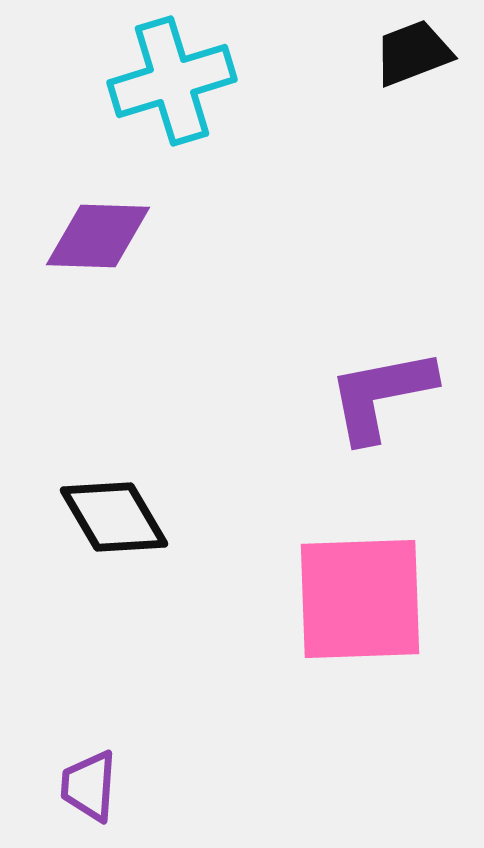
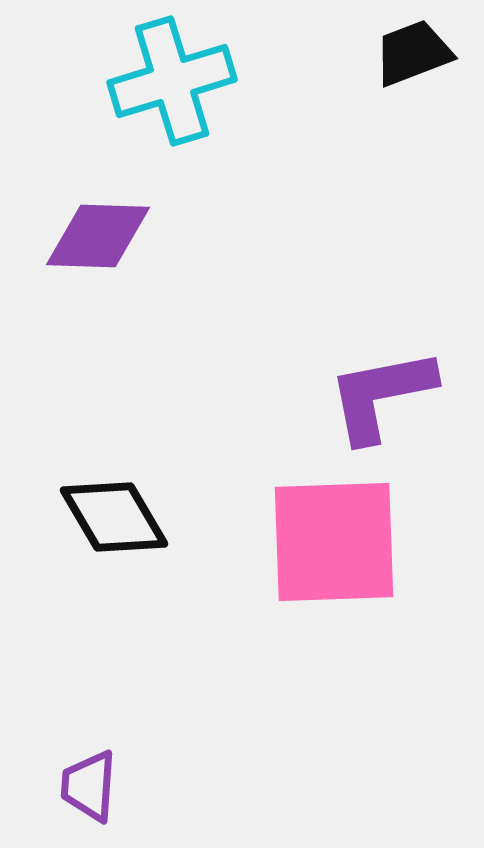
pink square: moved 26 px left, 57 px up
